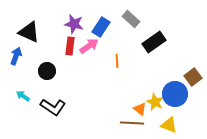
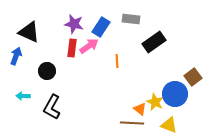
gray rectangle: rotated 36 degrees counterclockwise
red rectangle: moved 2 px right, 2 px down
cyan arrow: rotated 32 degrees counterclockwise
black L-shape: moved 1 px left; rotated 85 degrees clockwise
